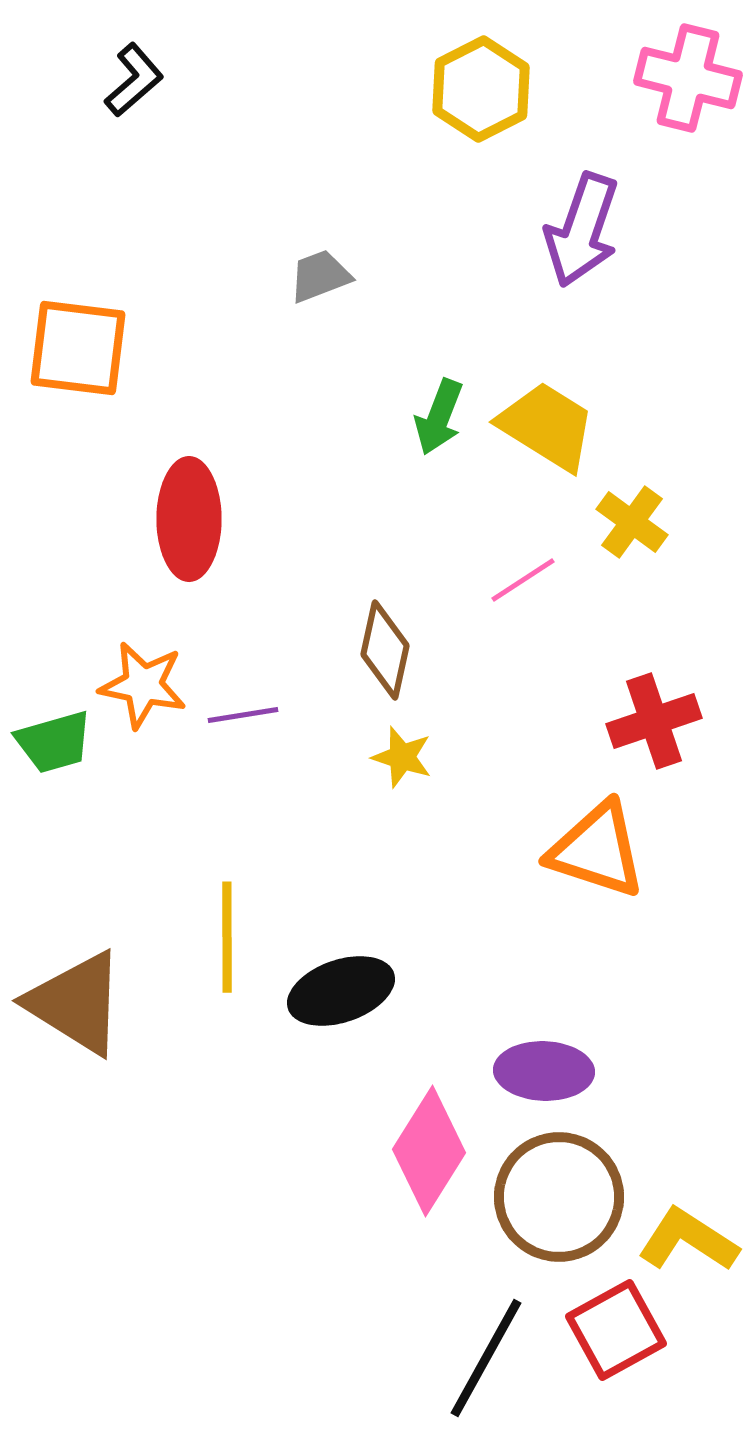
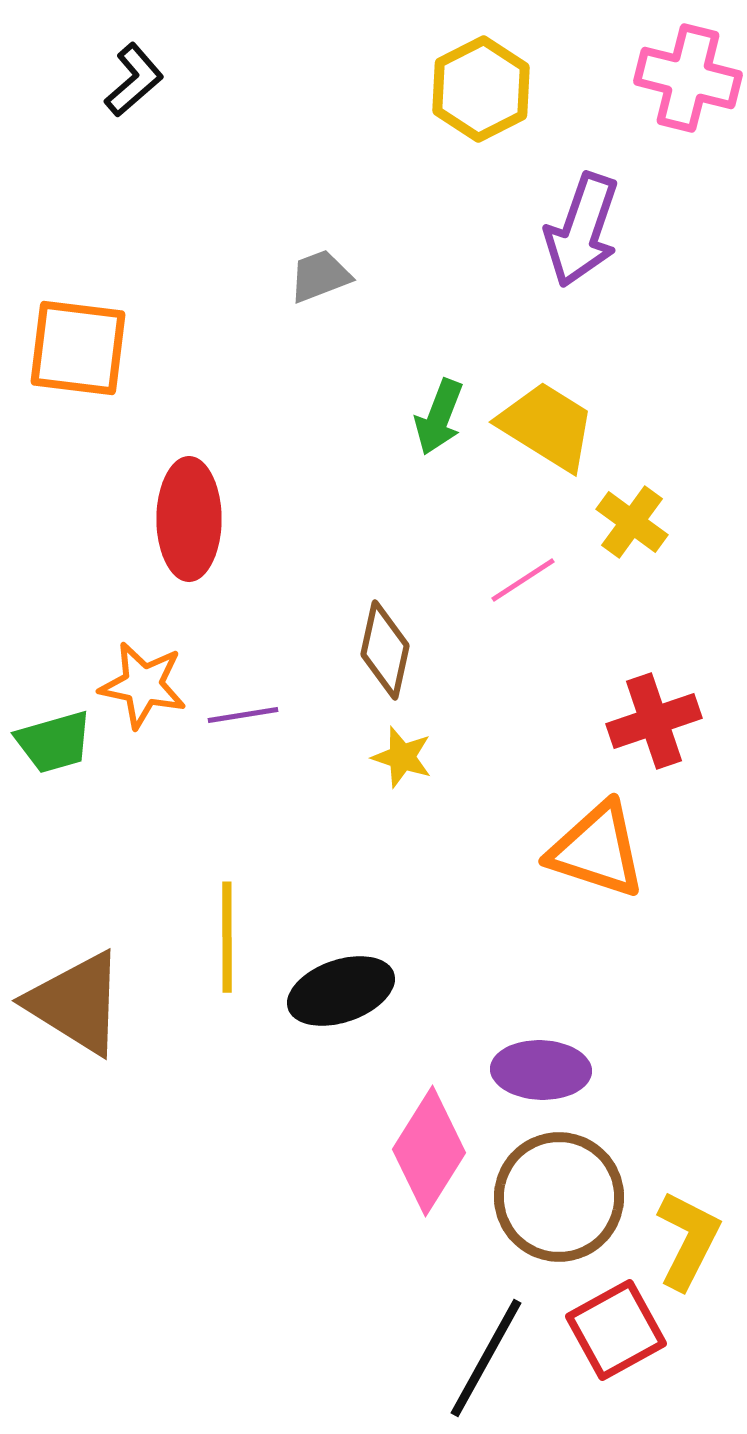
purple ellipse: moved 3 px left, 1 px up
yellow L-shape: rotated 84 degrees clockwise
